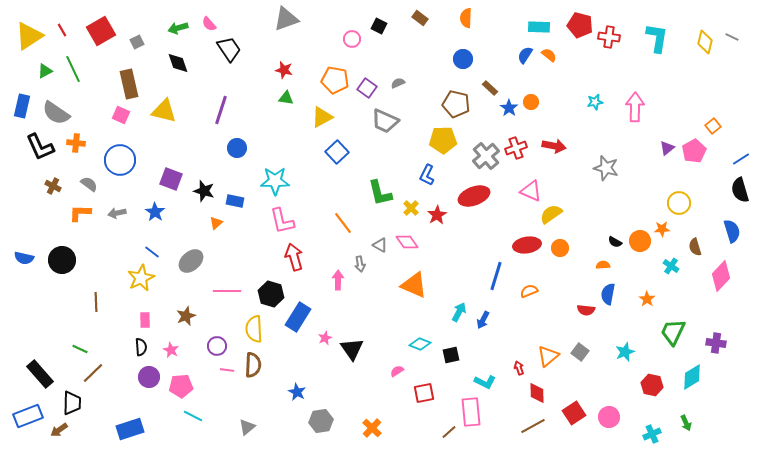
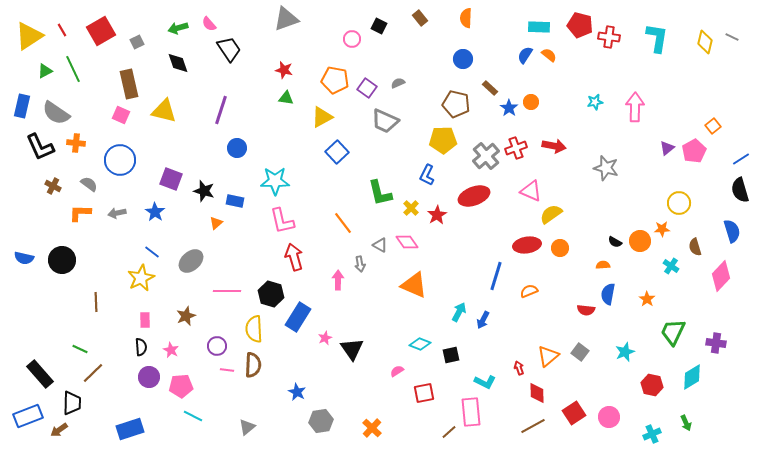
brown rectangle at (420, 18): rotated 14 degrees clockwise
